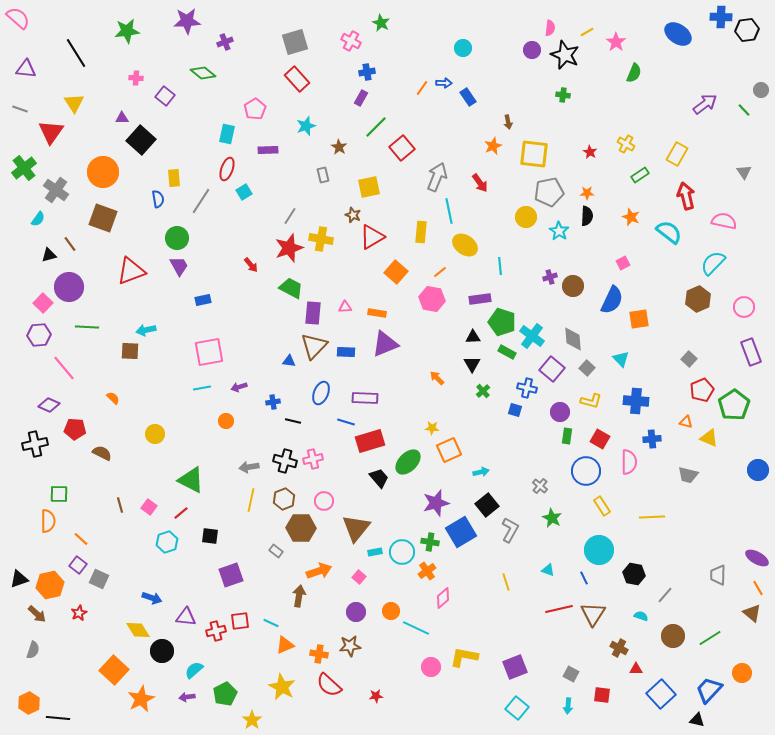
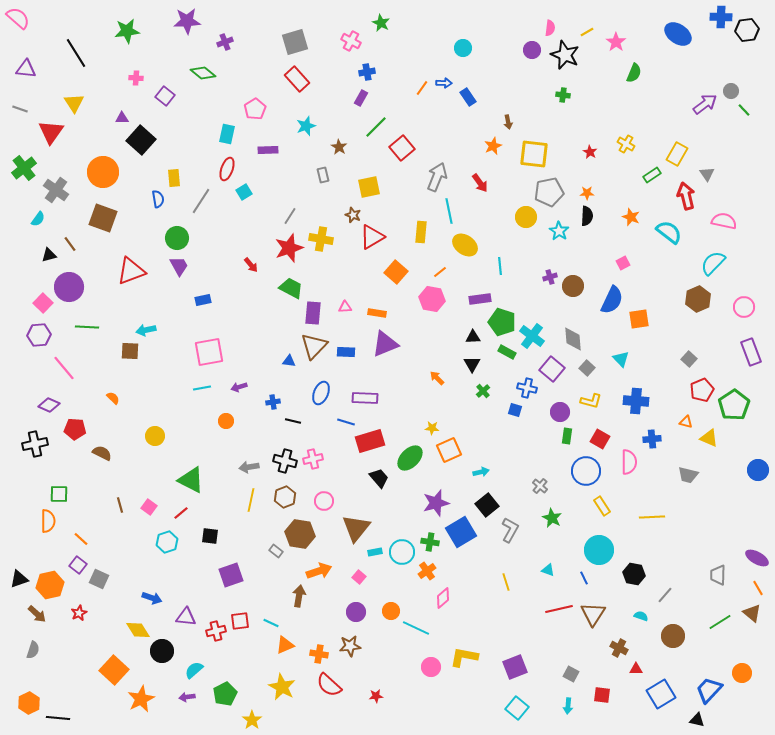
gray circle at (761, 90): moved 30 px left, 1 px down
gray triangle at (744, 172): moved 37 px left, 2 px down
green rectangle at (640, 175): moved 12 px right
yellow circle at (155, 434): moved 2 px down
green ellipse at (408, 462): moved 2 px right, 4 px up
brown hexagon at (284, 499): moved 1 px right, 2 px up
brown hexagon at (301, 528): moved 1 px left, 6 px down; rotated 8 degrees clockwise
green line at (710, 638): moved 10 px right, 16 px up
blue square at (661, 694): rotated 12 degrees clockwise
